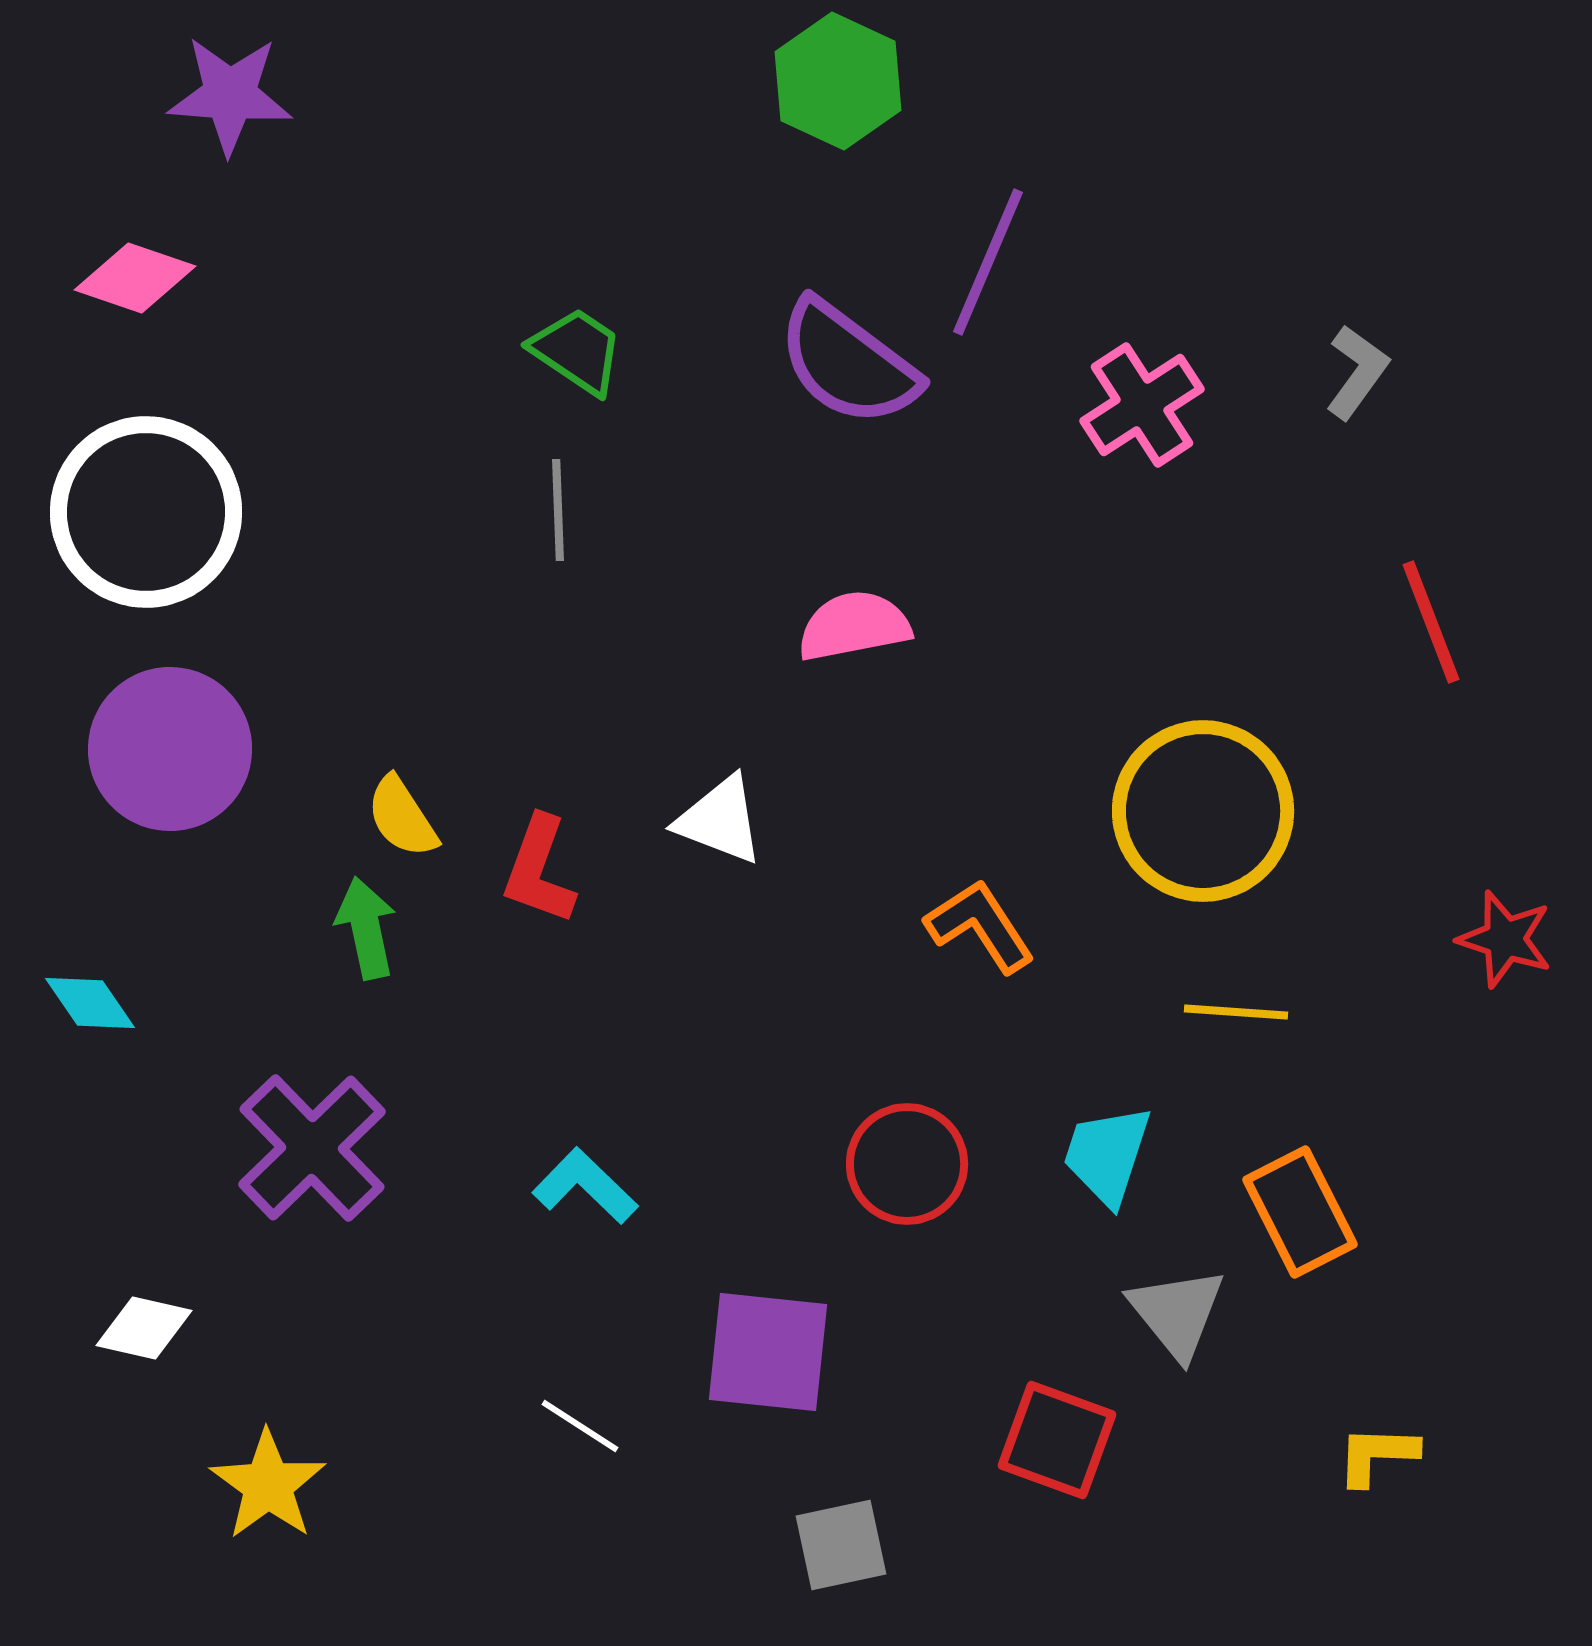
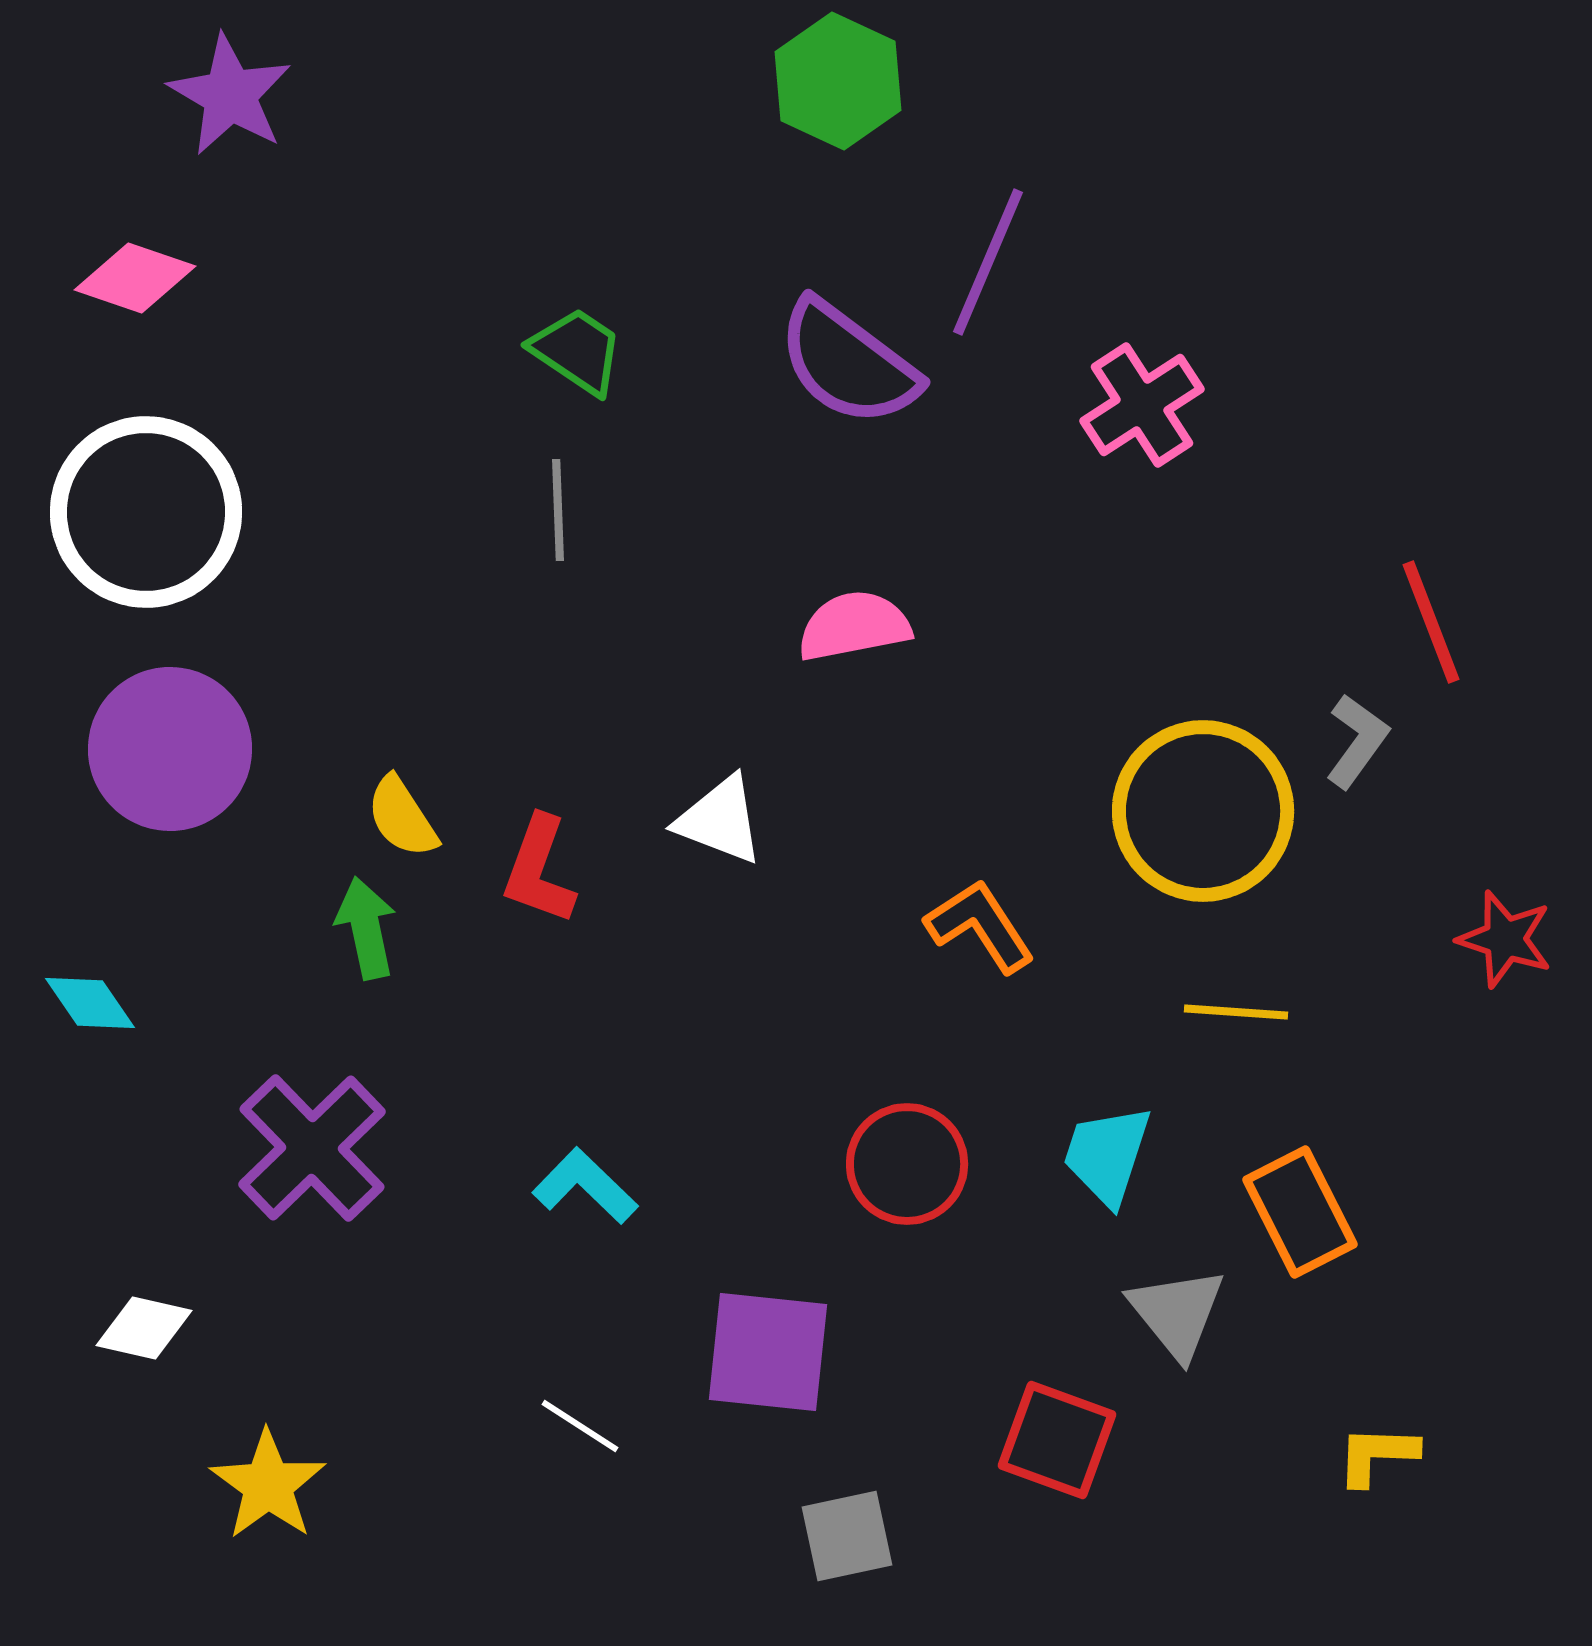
purple star: rotated 26 degrees clockwise
gray L-shape: moved 369 px down
gray square: moved 6 px right, 9 px up
